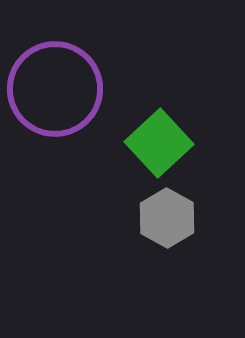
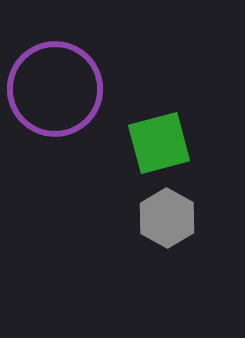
green square: rotated 28 degrees clockwise
